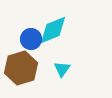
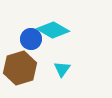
cyan diamond: rotated 52 degrees clockwise
brown hexagon: moved 1 px left
